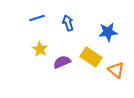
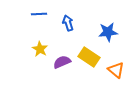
blue line: moved 2 px right, 4 px up; rotated 14 degrees clockwise
yellow rectangle: moved 2 px left
